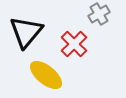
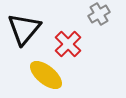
black triangle: moved 2 px left, 3 px up
red cross: moved 6 px left
